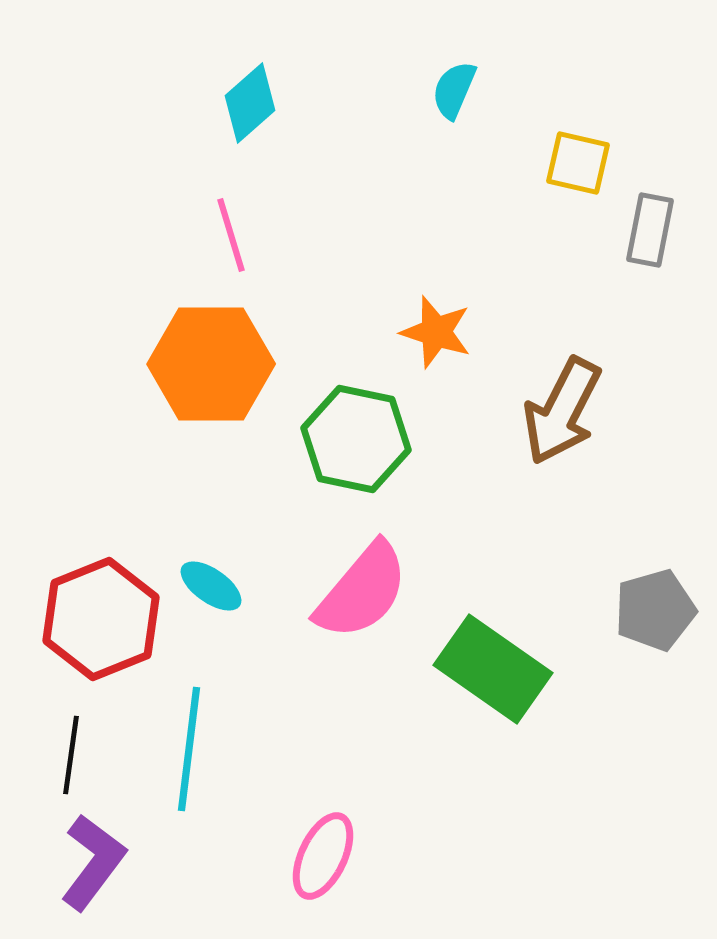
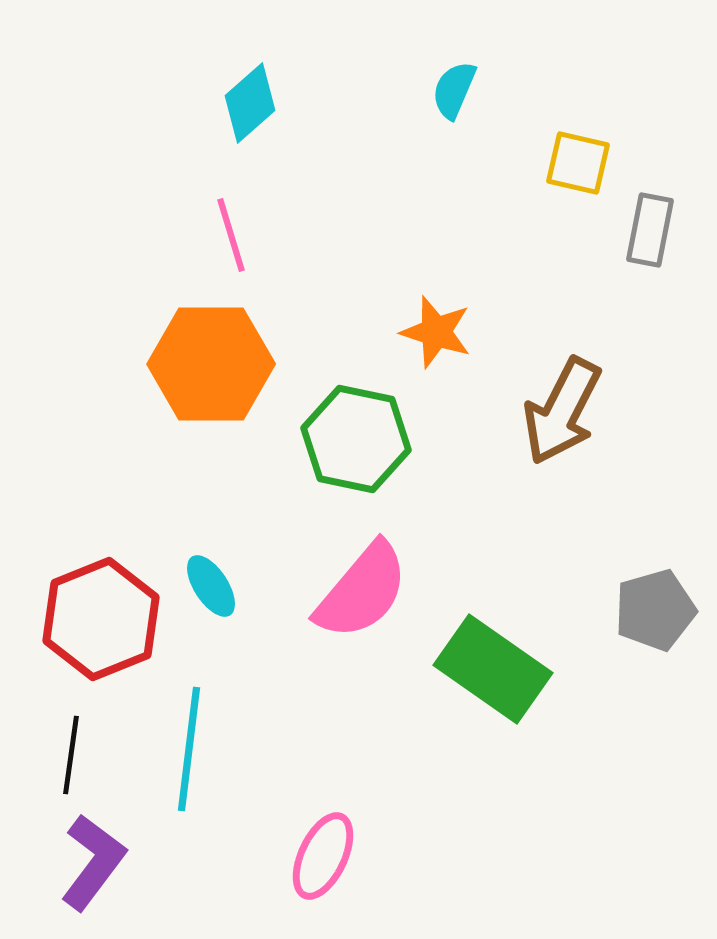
cyan ellipse: rotated 22 degrees clockwise
